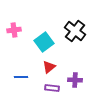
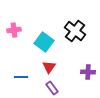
cyan square: rotated 18 degrees counterclockwise
red triangle: rotated 16 degrees counterclockwise
purple cross: moved 13 px right, 8 px up
purple rectangle: rotated 48 degrees clockwise
